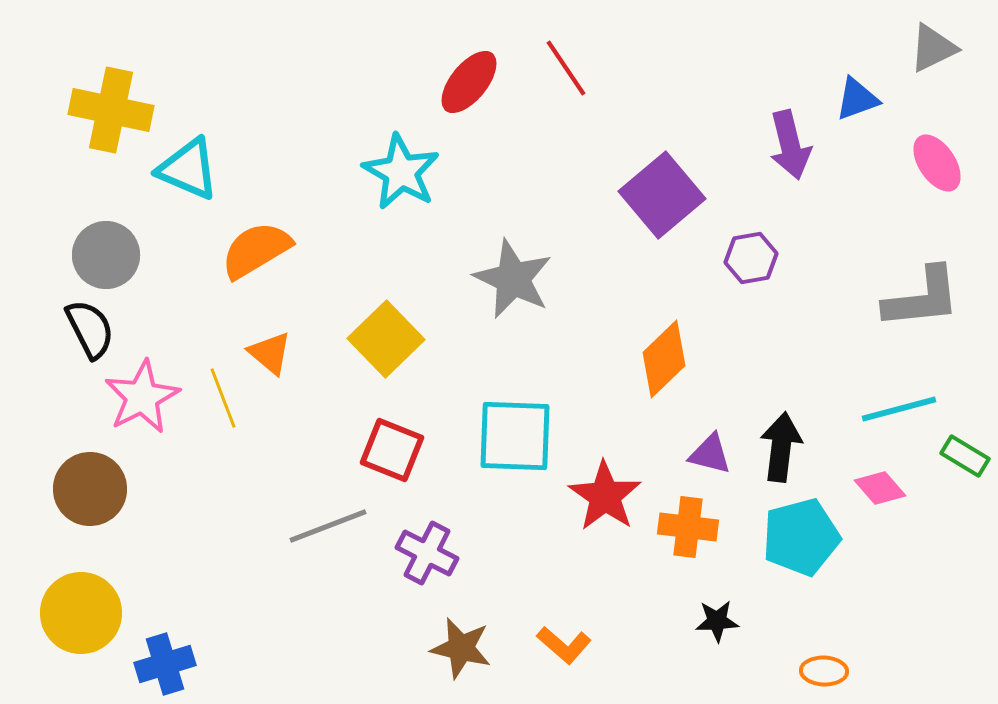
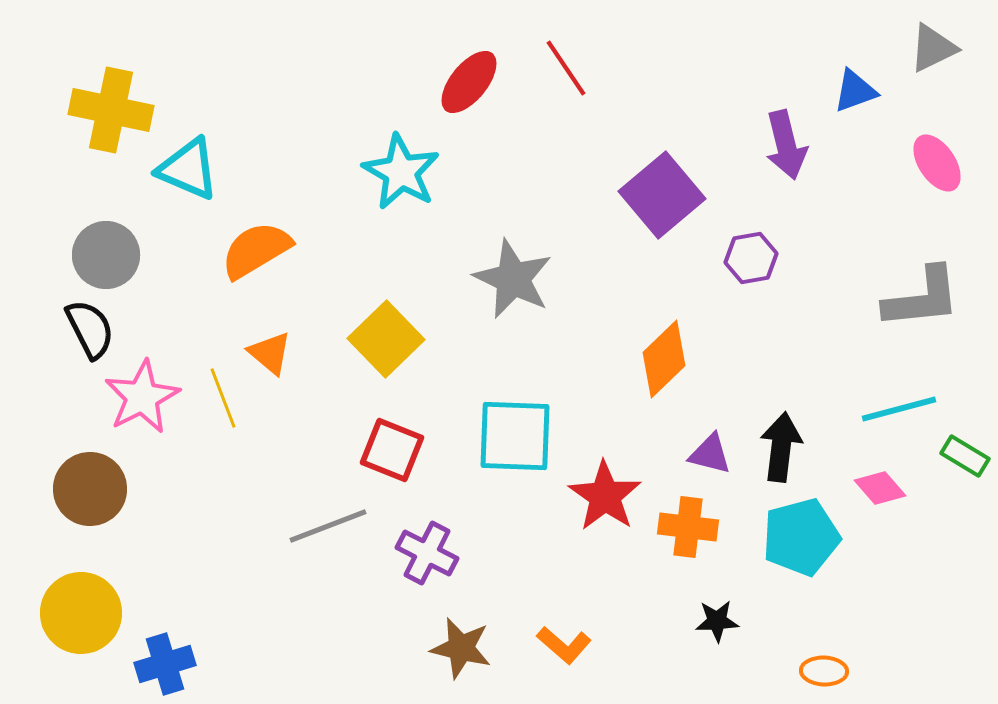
blue triangle: moved 2 px left, 8 px up
purple arrow: moved 4 px left
